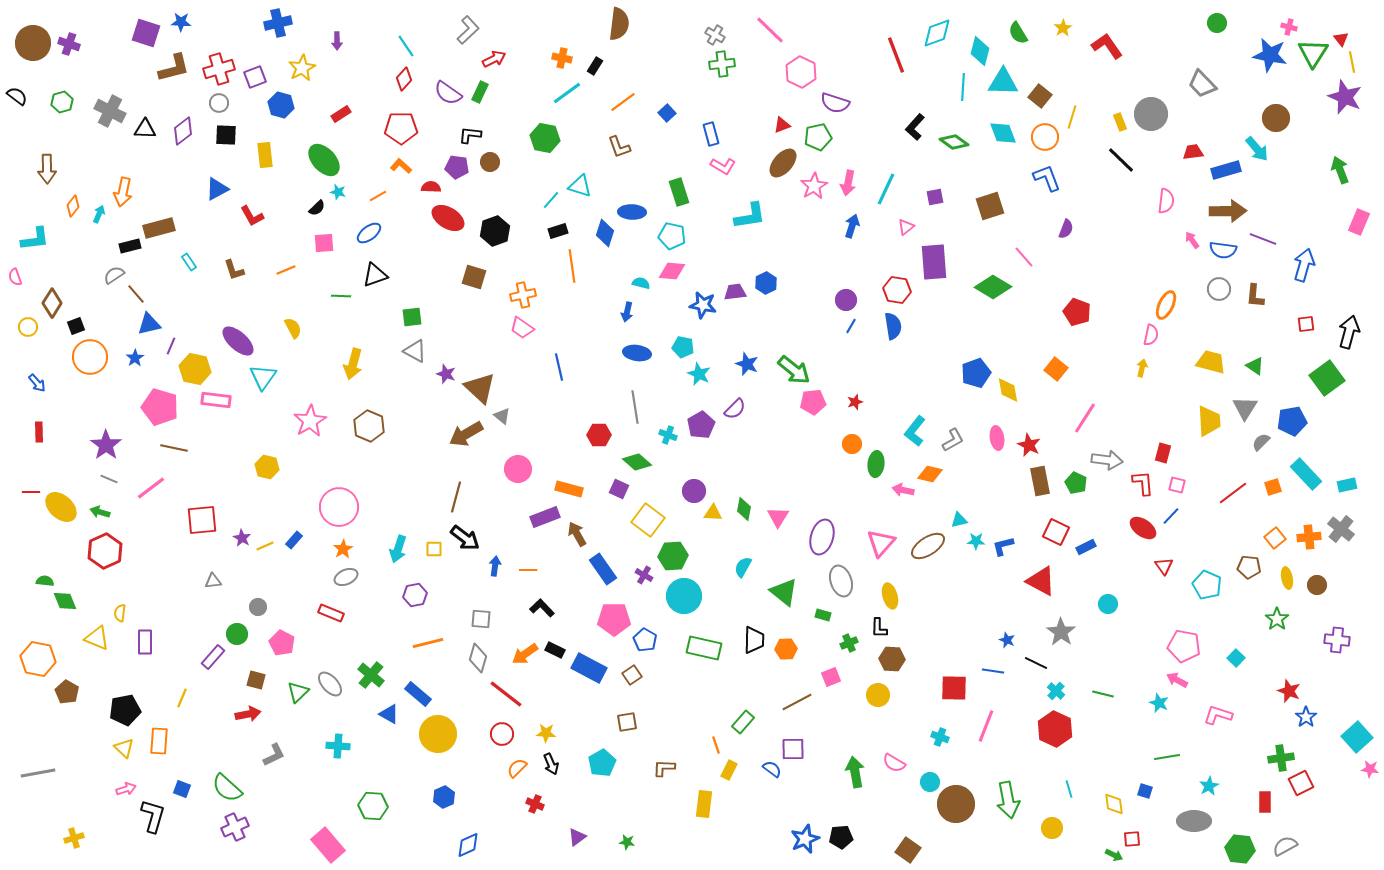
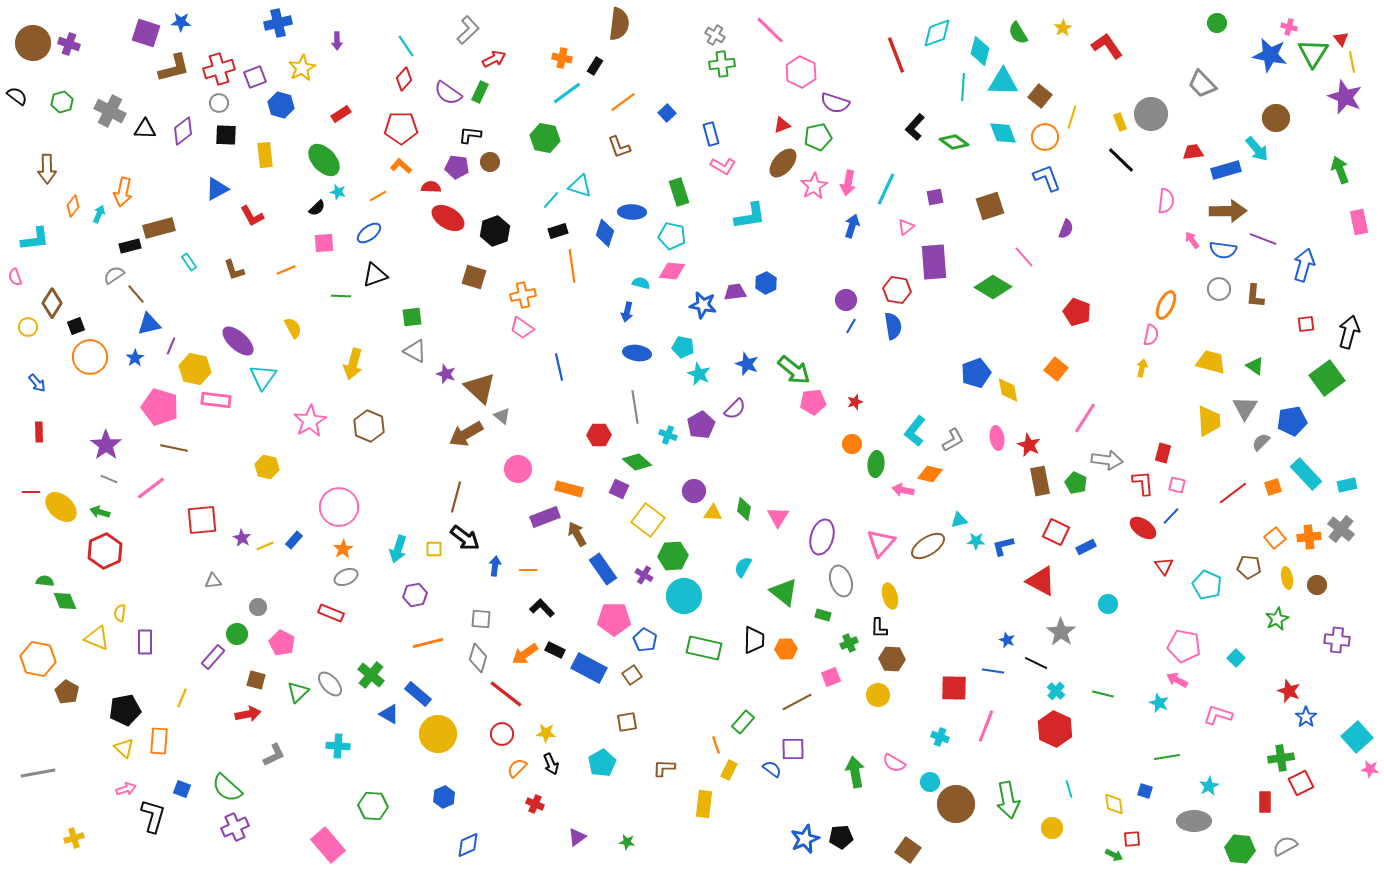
pink rectangle at (1359, 222): rotated 35 degrees counterclockwise
green star at (1277, 619): rotated 10 degrees clockwise
